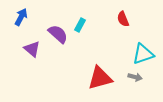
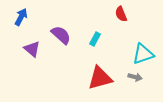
red semicircle: moved 2 px left, 5 px up
cyan rectangle: moved 15 px right, 14 px down
purple semicircle: moved 3 px right, 1 px down
